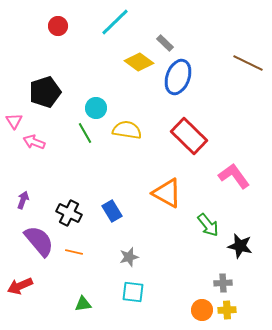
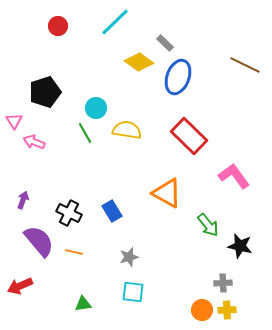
brown line: moved 3 px left, 2 px down
